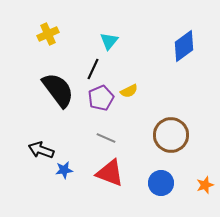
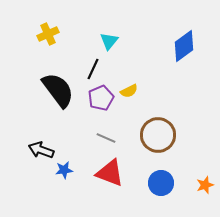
brown circle: moved 13 px left
